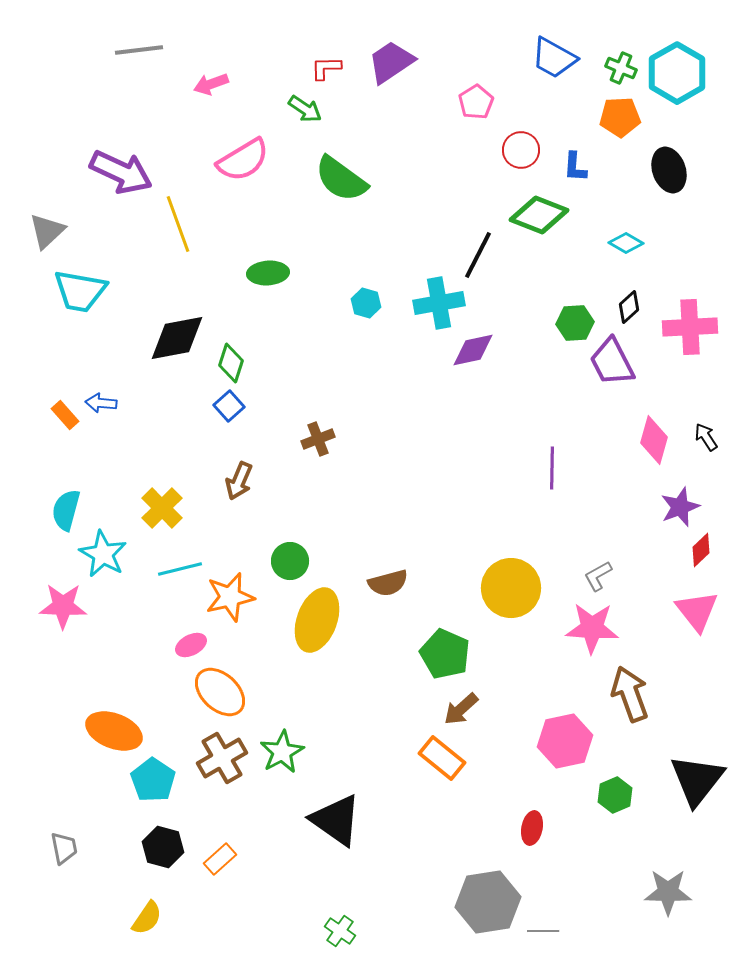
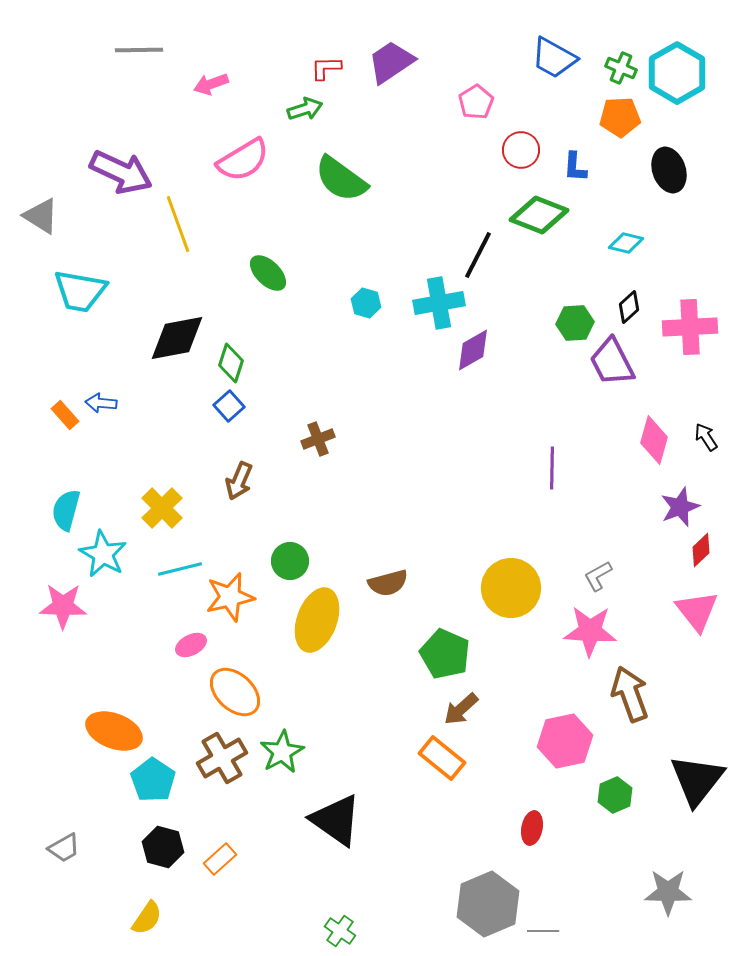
gray line at (139, 50): rotated 6 degrees clockwise
green arrow at (305, 109): rotated 52 degrees counterclockwise
gray triangle at (47, 231): moved 6 px left, 15 px up; rotated 45 degrees counterclockwise
cyan diamond at (626, 243): rotated 16 degrees counterclockwise
green ellipse at (268, 273): rotated 48 degrees clockwise
purple diamond at (473, 350): rotated 18 degrees counterclockwise
pink star at (592, 628): moved 2 px left, 3 px down
orange ellipse at (220, 692): moved 15 px right
gray trapezoid at (64, 848): rotated 72 degrees clockwise
gray hexagon at (488, 902): moved 2 px down; rotated 14 degrees counterclockwise
